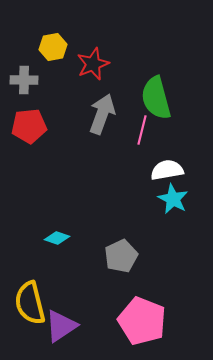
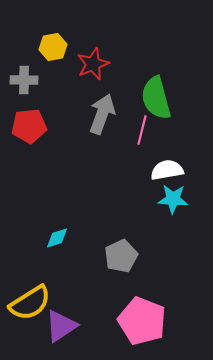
cyan star: rotated 24 degrees counterclockwise
cyan diamond: rotated 35 degrees counterclockwise
yellow semicircle: rotated 108 degrees counterclockwise
